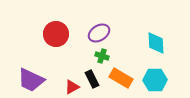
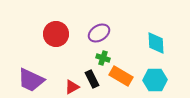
green cross: moved 1 px right, 2 px down
orange rectangle: moved 2 px up
